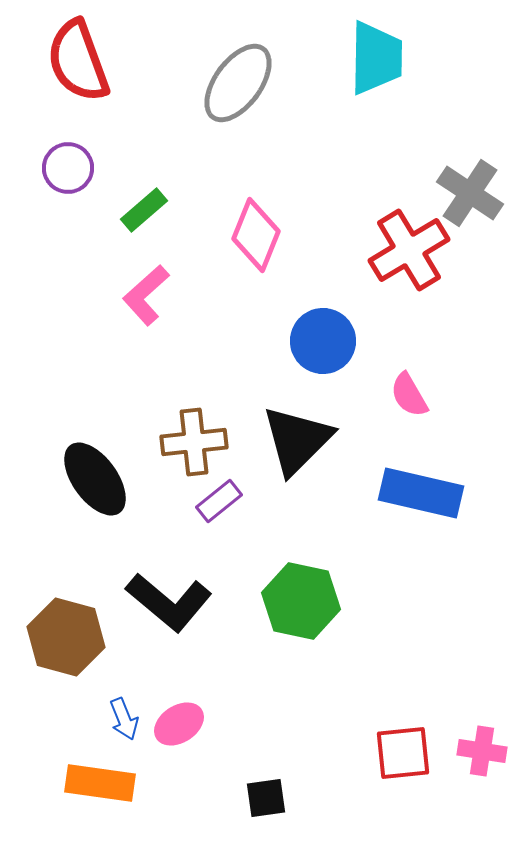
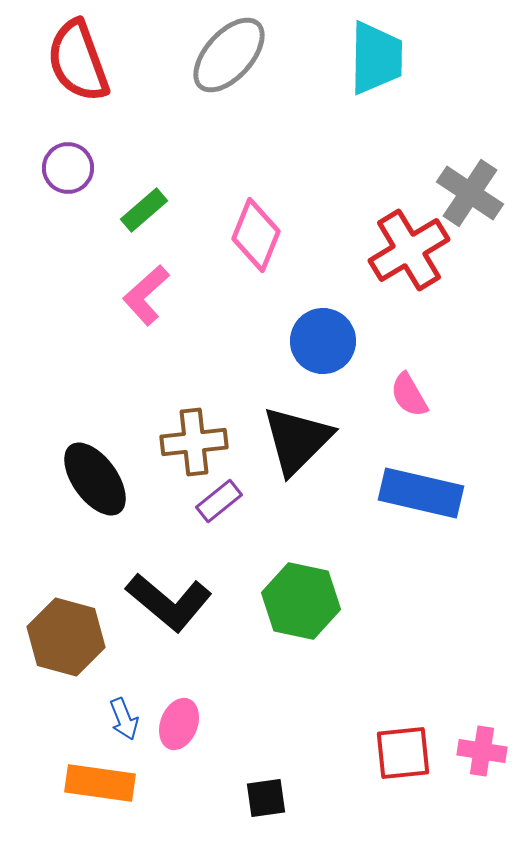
gray ellipse: moved 9 px left, 28 px up; rotated 6 degrees clockwise
pink ellipse: rotated 36 degrees counterclockwise
